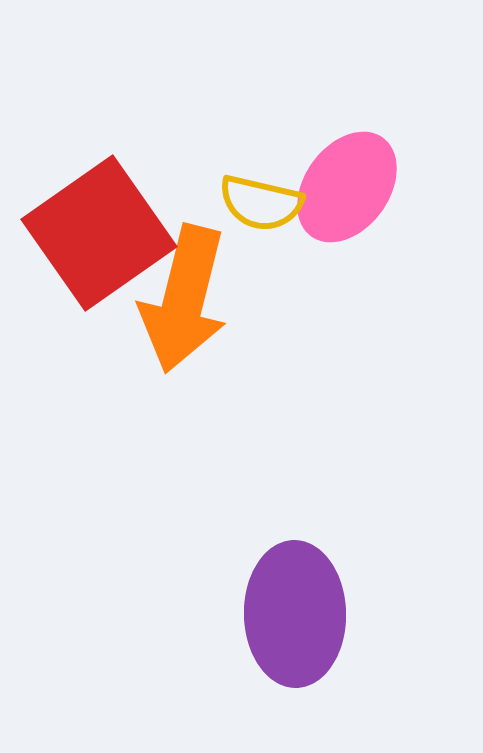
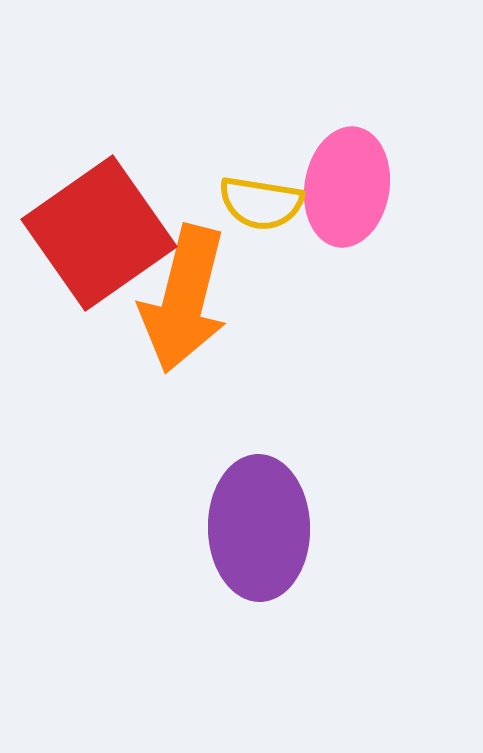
pink ellipse: rotated 27 degrees counterclockwise
yellow semicircle: rotated 4 degrees counterclockwise
purple ellipse: moved 36 px left, 86 px up
